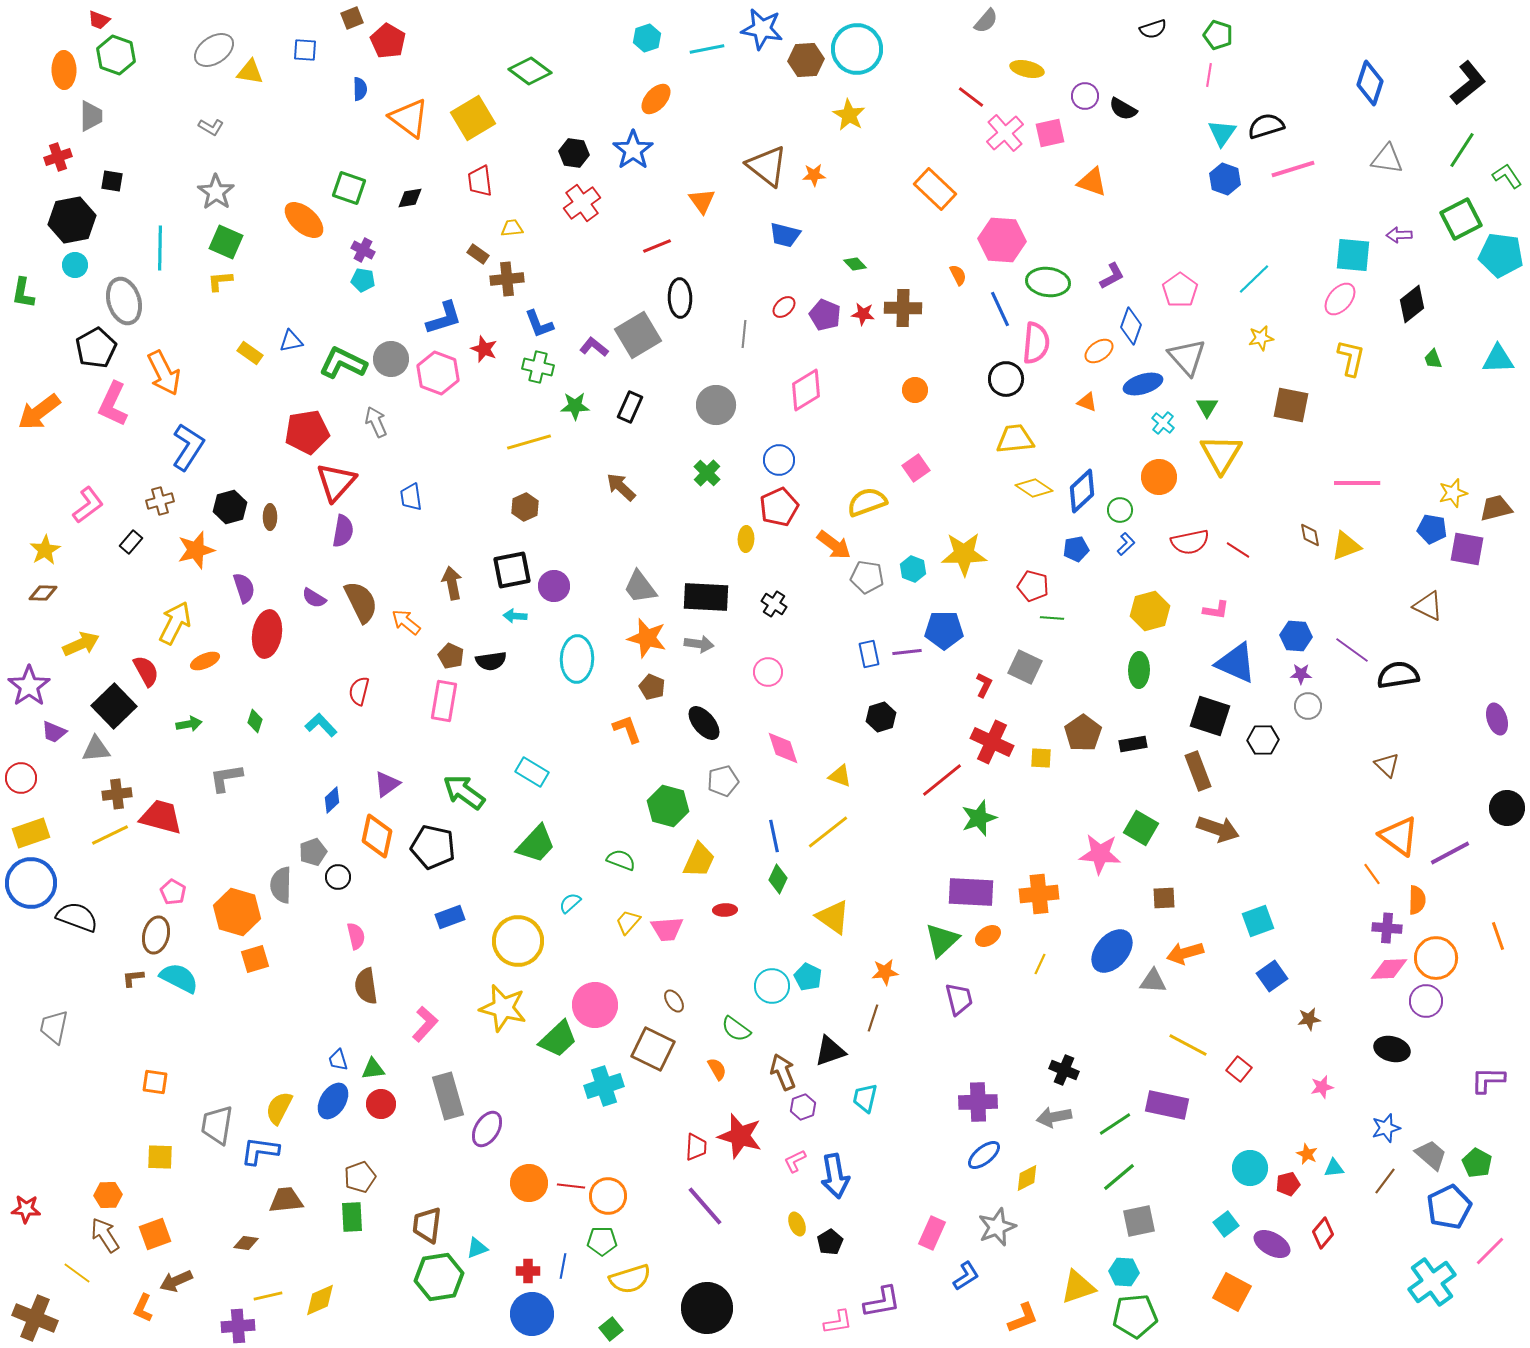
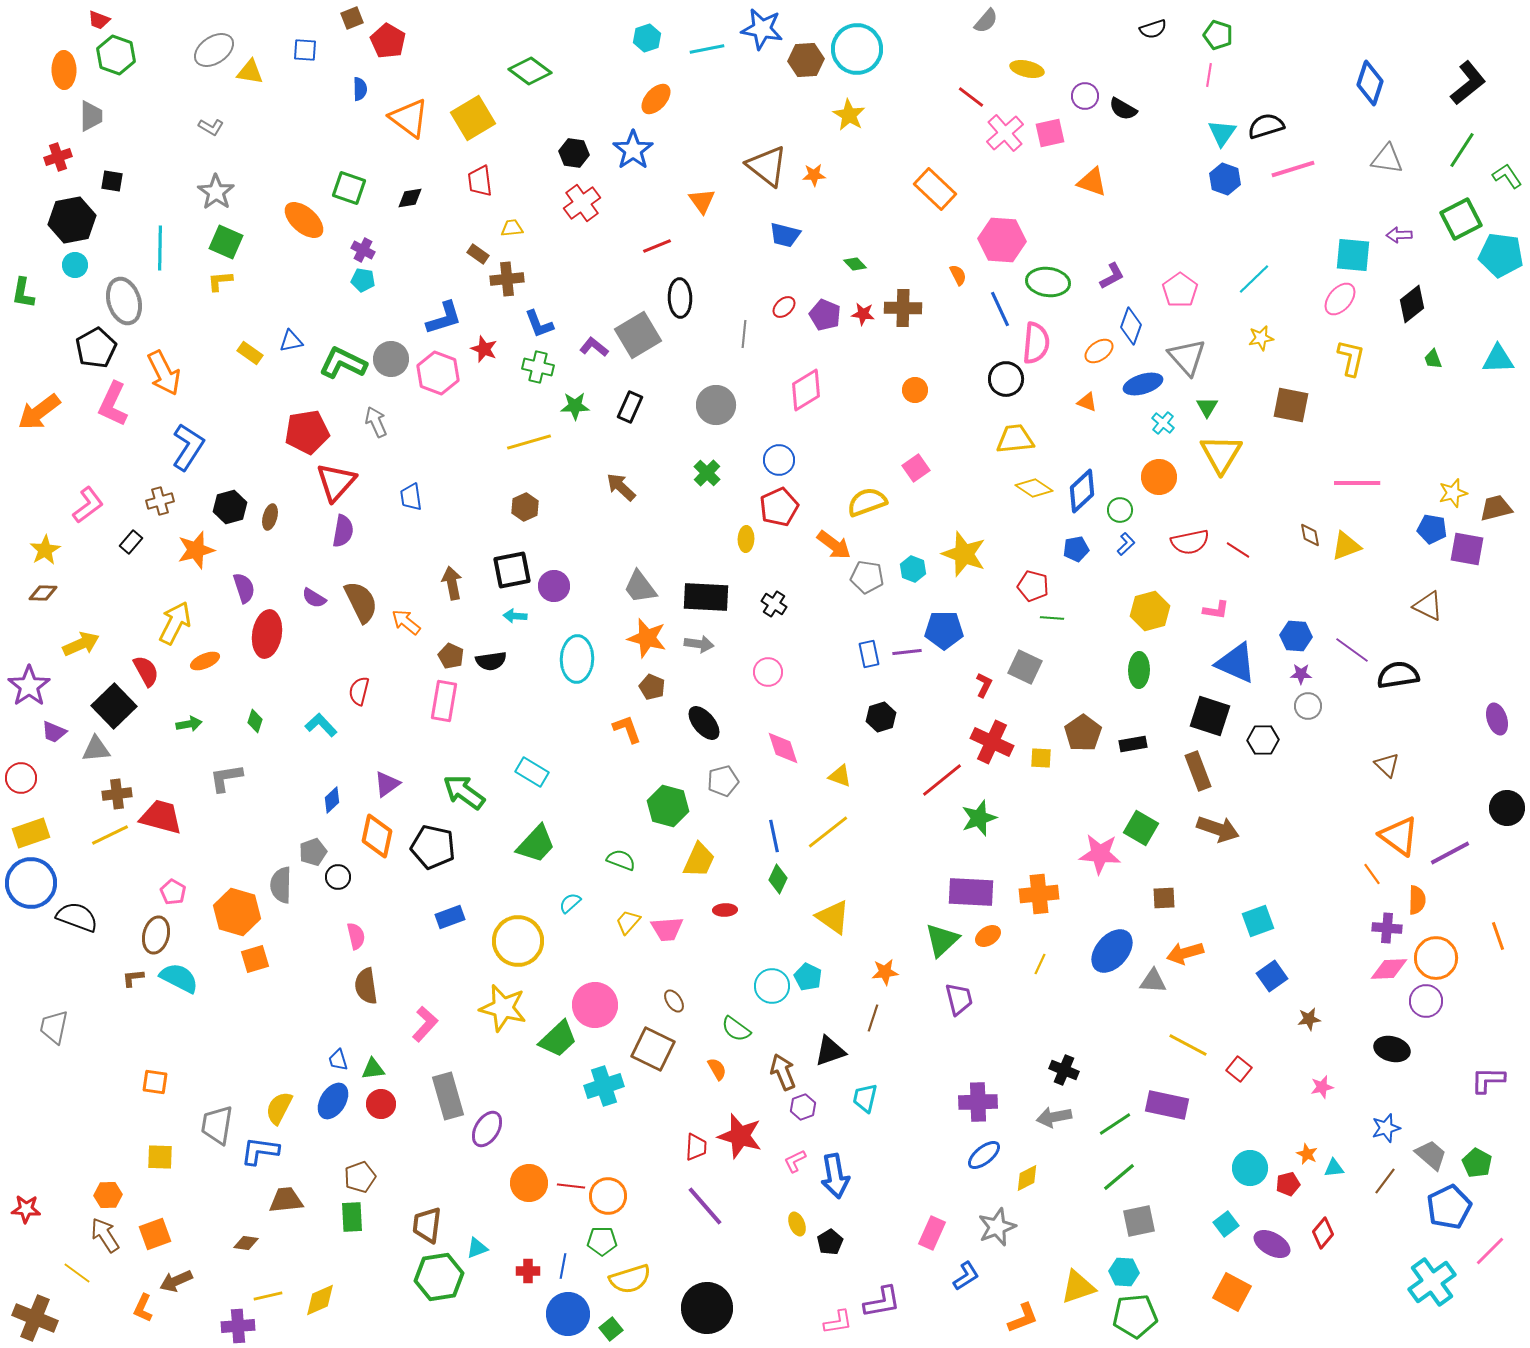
brown ellipse at (270, 517): rotated 15 degrees clockwise
yellow star at (964, 554): rotated 21 degrees clockwise
blue circle at (532, 1314): moved 36 px right
